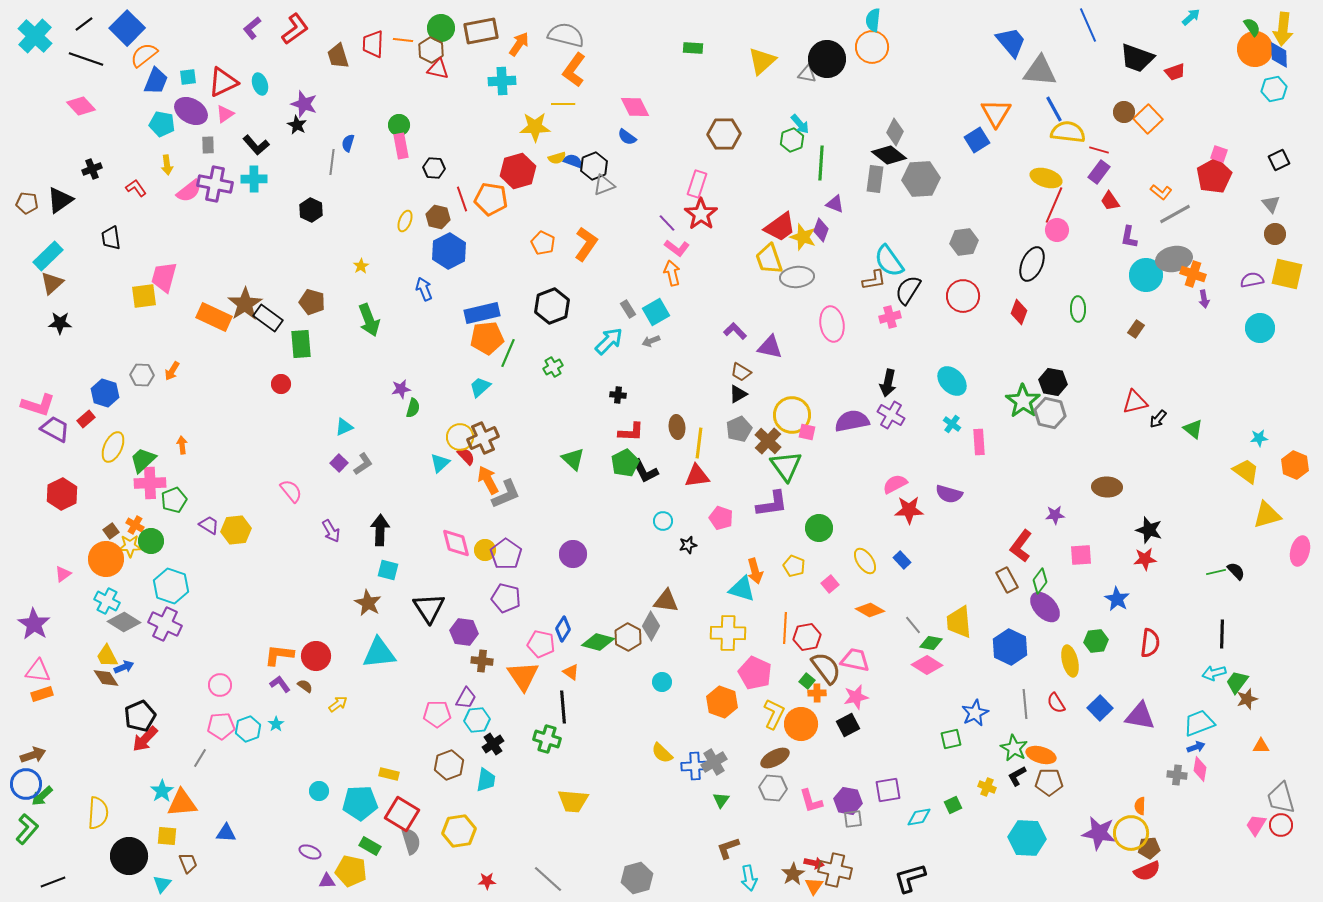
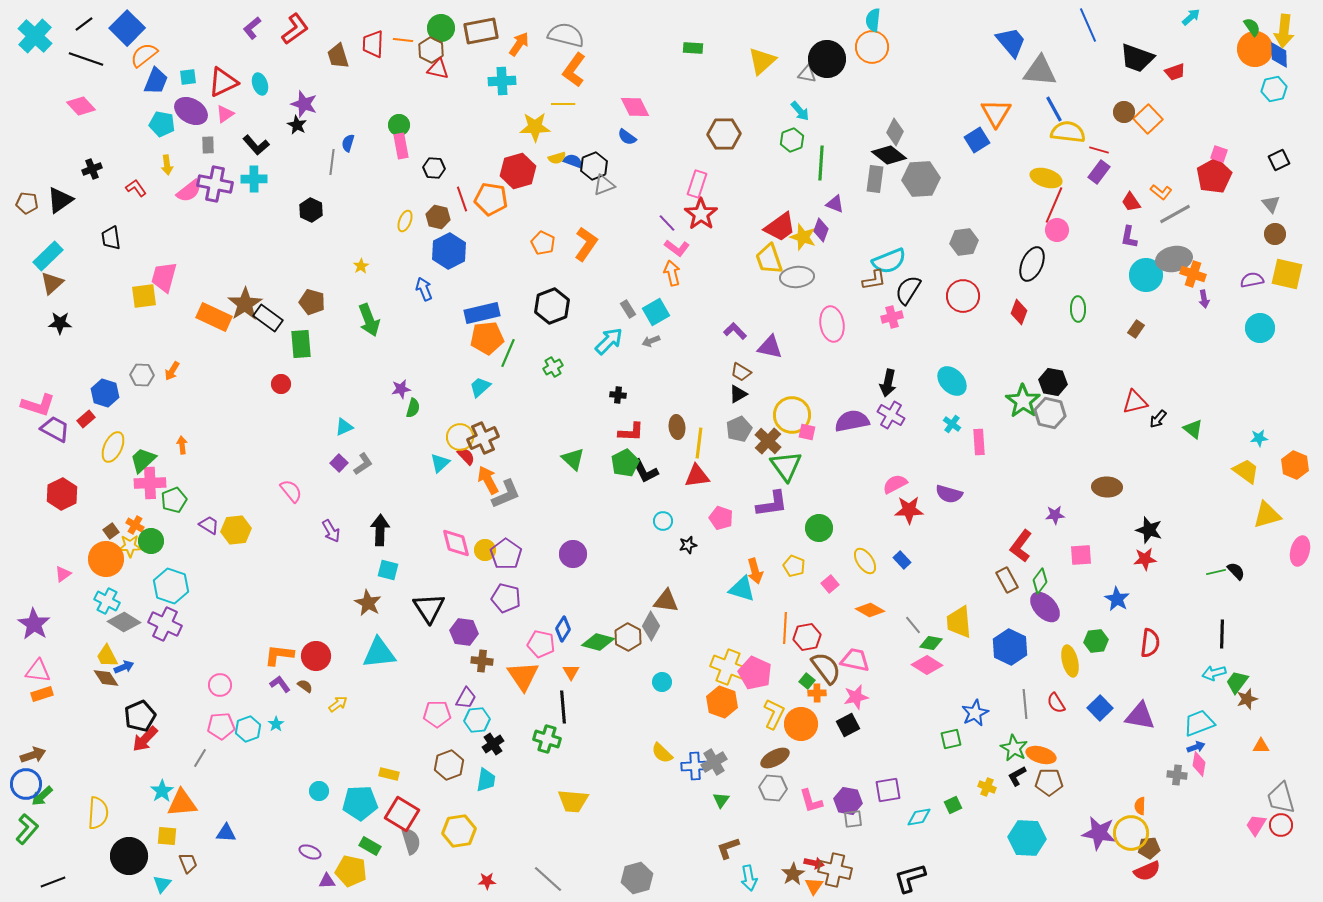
yellow arrow at (1283, 29): moved 1 px right, 2 px down
cyan arrow at (800, 124): moved 13 px up
red trapezoid at (1110, 201): moved 21 px right, 1 px down
cyan semicircle at (889, 261): rotated 76 degrees counterclockwise
pink cross at (890, 317): moved 2 px right
yellow cross at (728, 633): moved 34 px down; rotated 20 degrees clockwise
orange triangle at (571, 672): rotated 24 degrees clockwise
pink diamond at (1200, 769): moved 1 px left, 5 px up
